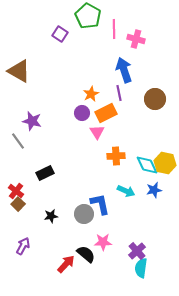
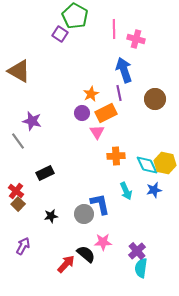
green pentagon: moved 13 px left
cyan arrow: rotated 42 degrees clockwise
